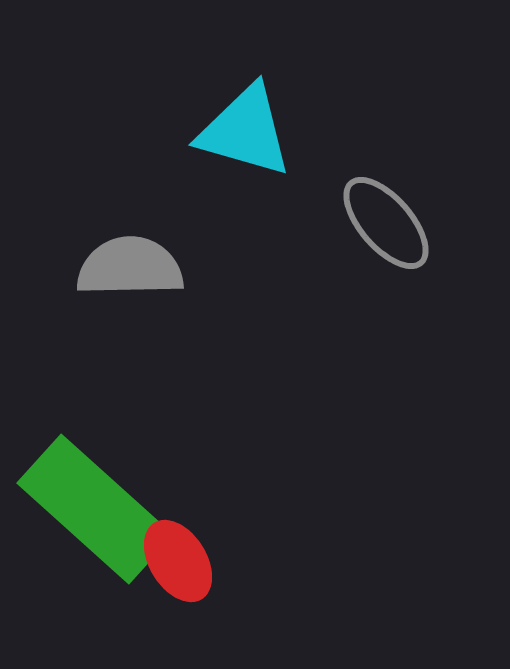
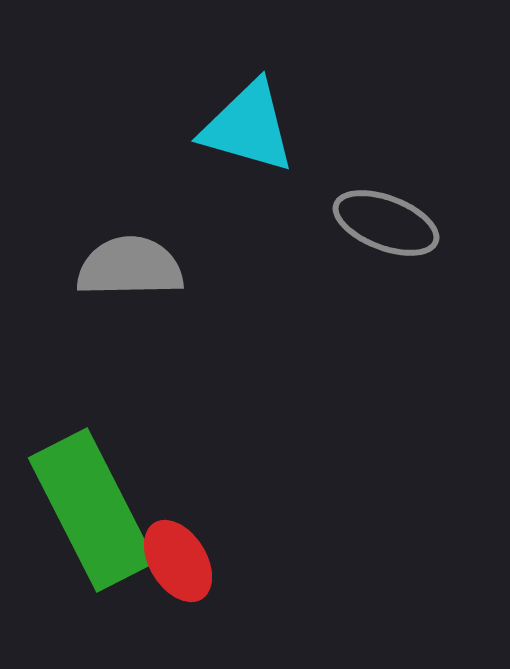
cyan triangle: moved 3 px right, 4 px up
gray ellipse: rotated 28 degrees counterclockwise
green rectangle: moved 3 px left, 1 px down; rotated 21 degrees clockwise
